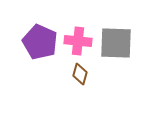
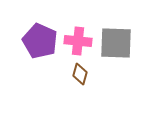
purple pentagon: moved 1 px up
